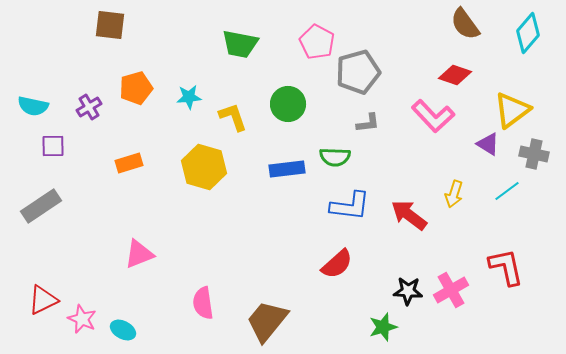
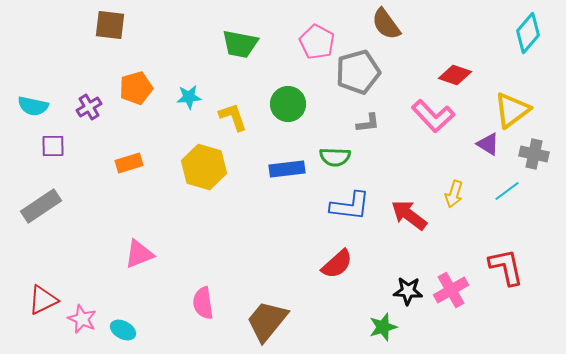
brown semicircle: moved 79 px left
